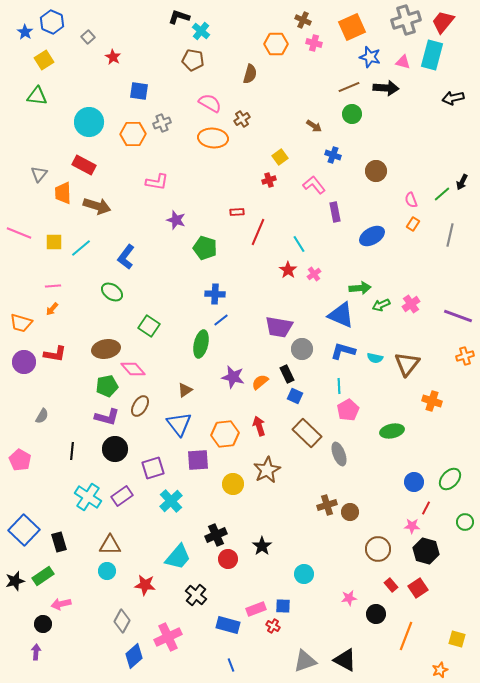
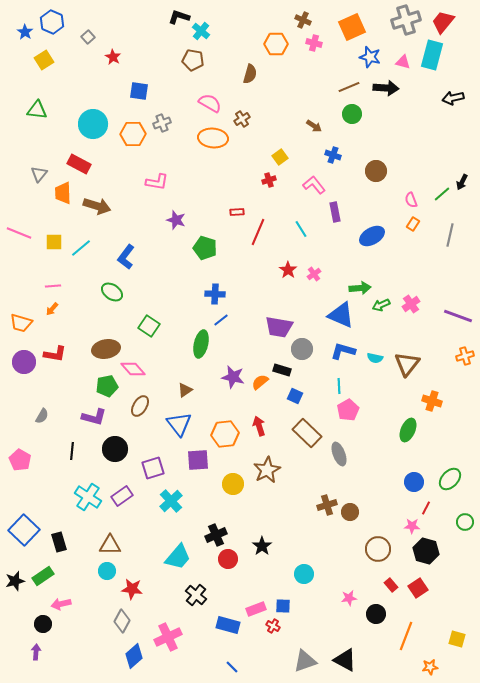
green triangle at (37, 96): moved 14 px down
cyan circle at (89, 122): moved 4 px right, 2 px down
red rectangle at (84, 165): moved 5 px left, 1 px up
cyan line at (299, 244): moved 2 px right, 15 px up
black rectangle at (287, 374): moved 5 px left, 4 px up; rotated 48 degrees counterclockwise
purple L-shape at (107, 417): moved 13 px left
green ellipse at (392, 431): moved 16 px right, 1 px up; rotated 55 degrees counterclockwise
red star at (145, 585): moved 13 px left, 4 px down
blue line at (231, 665): moved 1 px right, 2 px down; rotated 24 degrees counterclockwise
orange star at (440, 670): moved 10 px left, 3 px up; rotated 14 degrees clockwise
